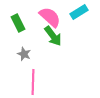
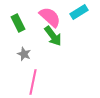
pink line: rotated 10 degrees clockwise
